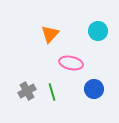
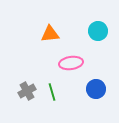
orange triangle: rotated 42 degrees clockwise
pink ellipse: rotated 20 degrees counterclockwise
blue circle: moved 2 px right
